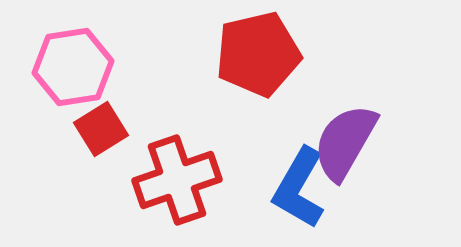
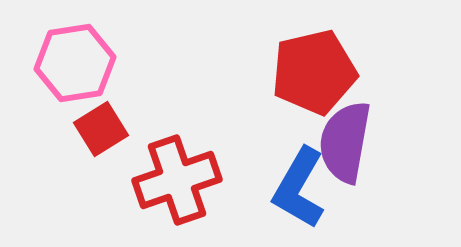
red pentagon: moved 56 px right, 18 px down
pink hexagon: moved 2 px right, 4 px up
purple semicircle: rotated 20 degrees counterclockwise
